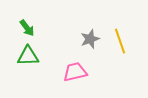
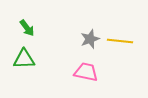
yellow line: rotated 65 degrees counterclockwise
green triangle: moved 4 px left, 3 px down
pink trapezoid: moved 11 px right; rotated 25 degrees clockwise
